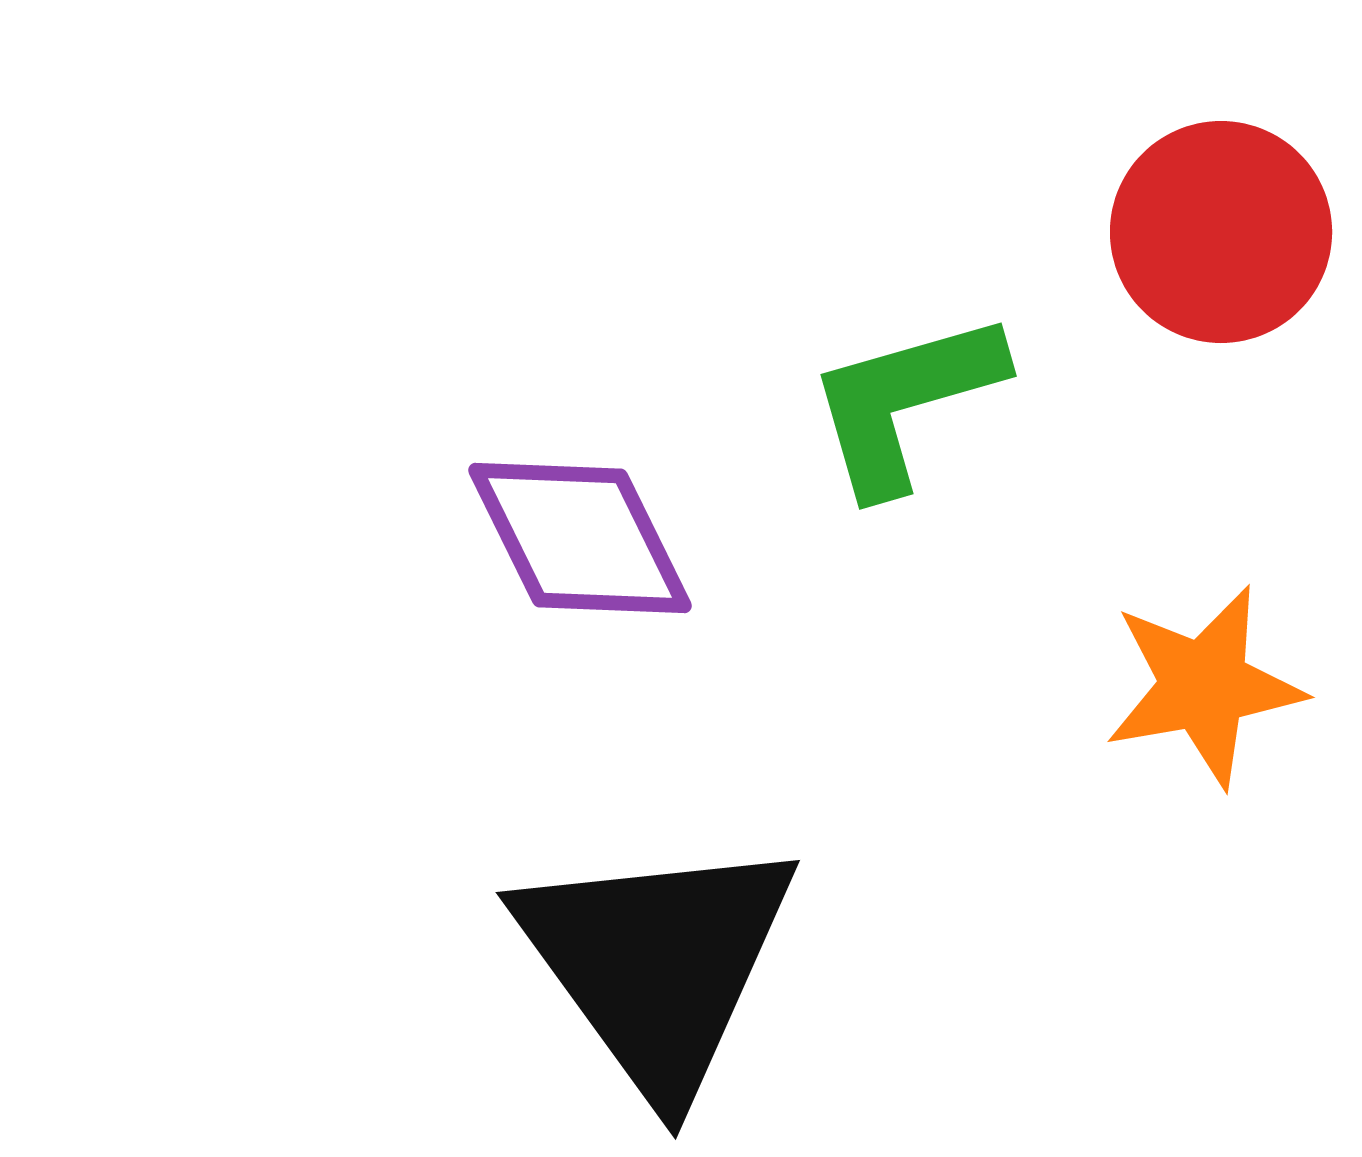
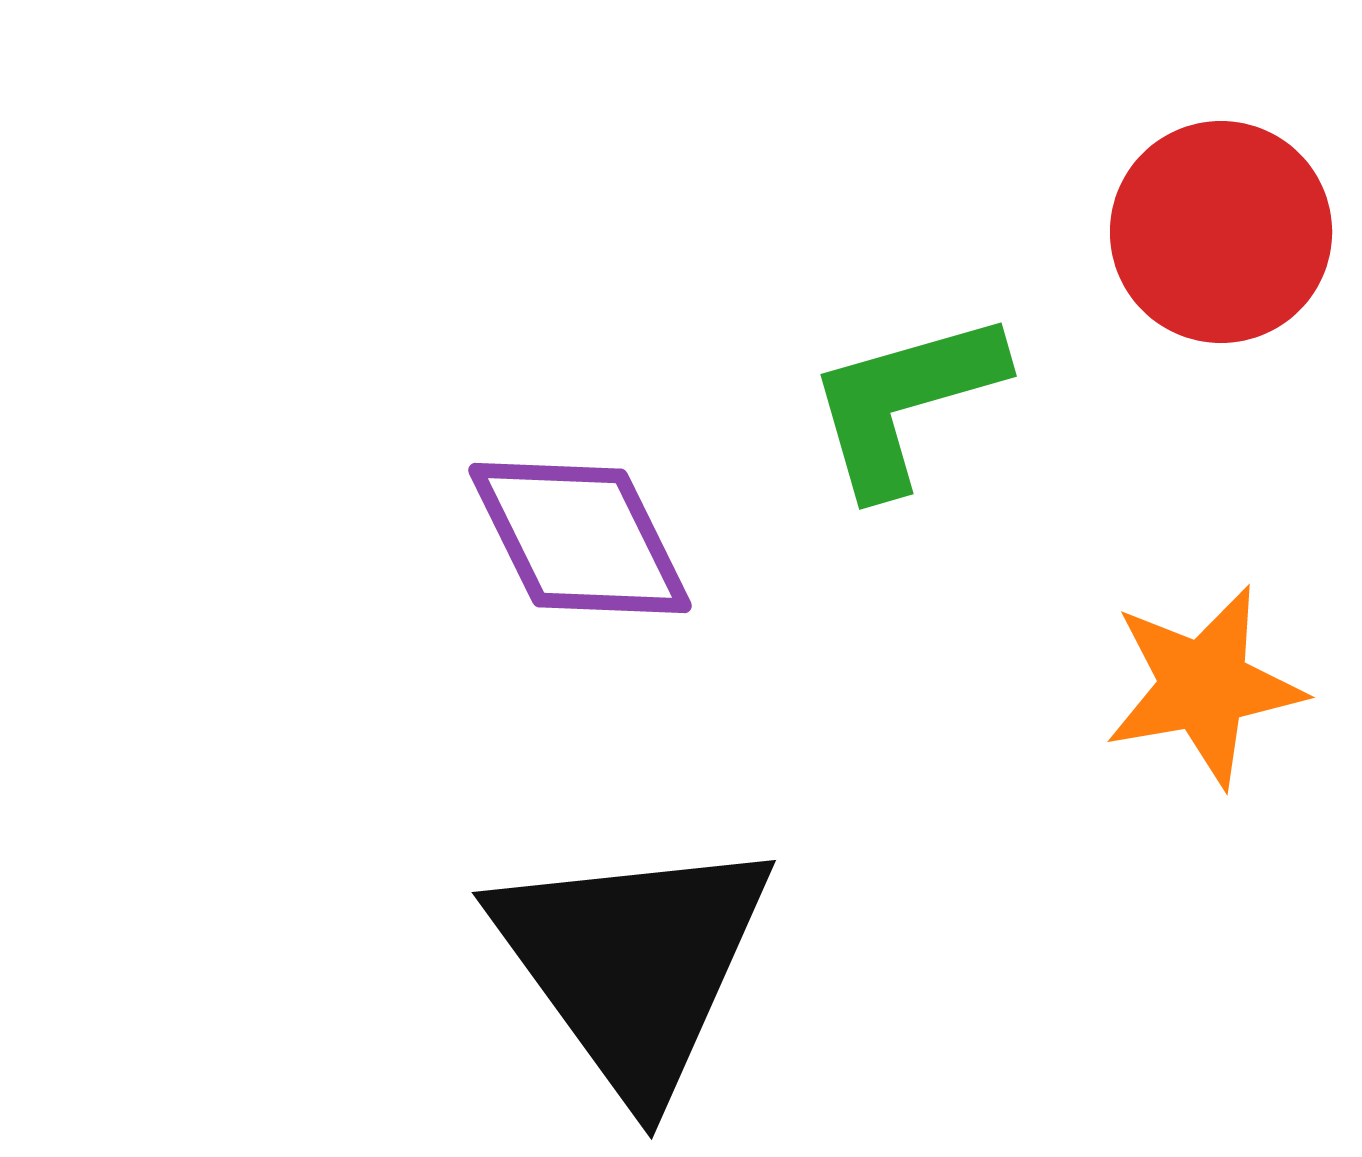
black triangle: moved 24 px left
